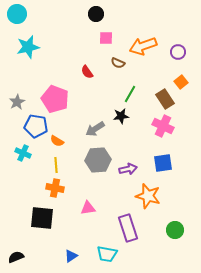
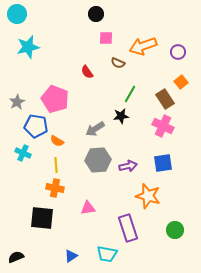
purple arrow: moved 3 px up
